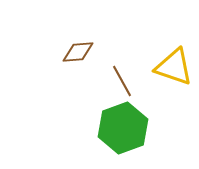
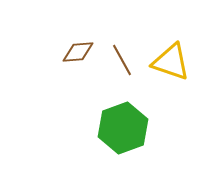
yellow triangle: moved 3 px left, 5 px up
brown line: moved 21 px up
